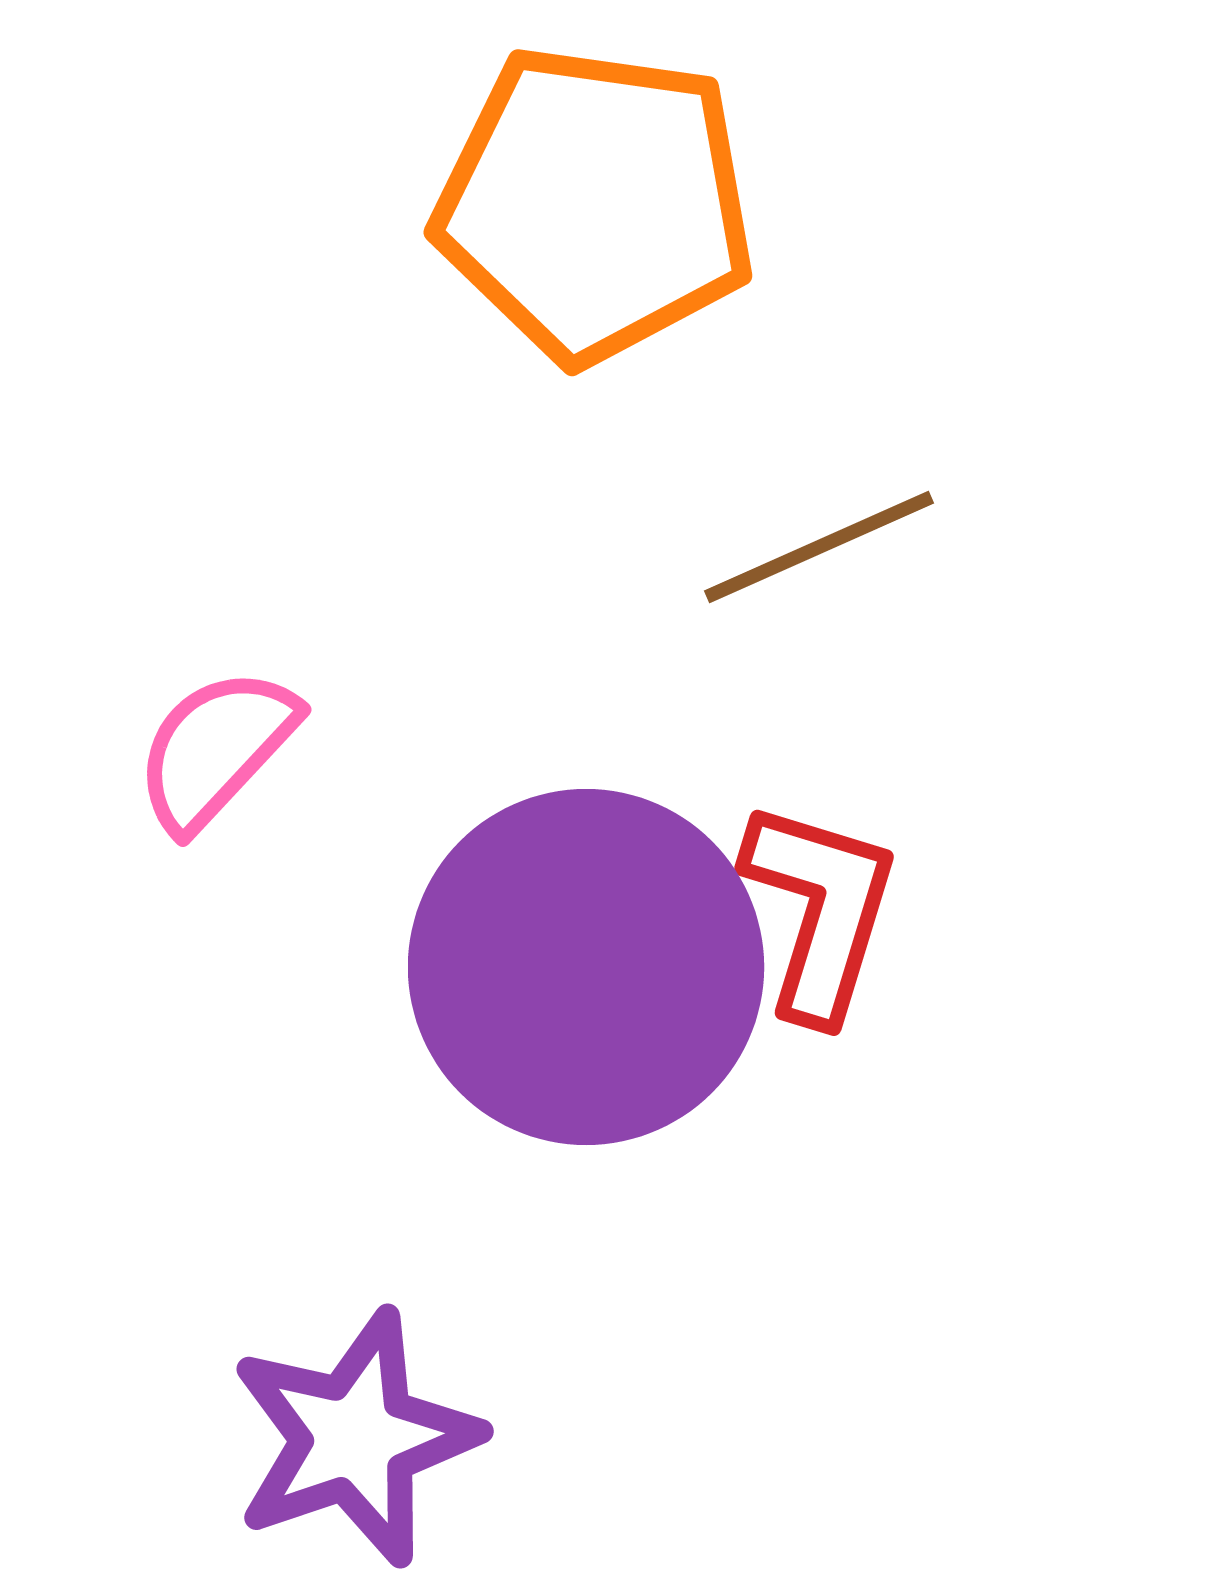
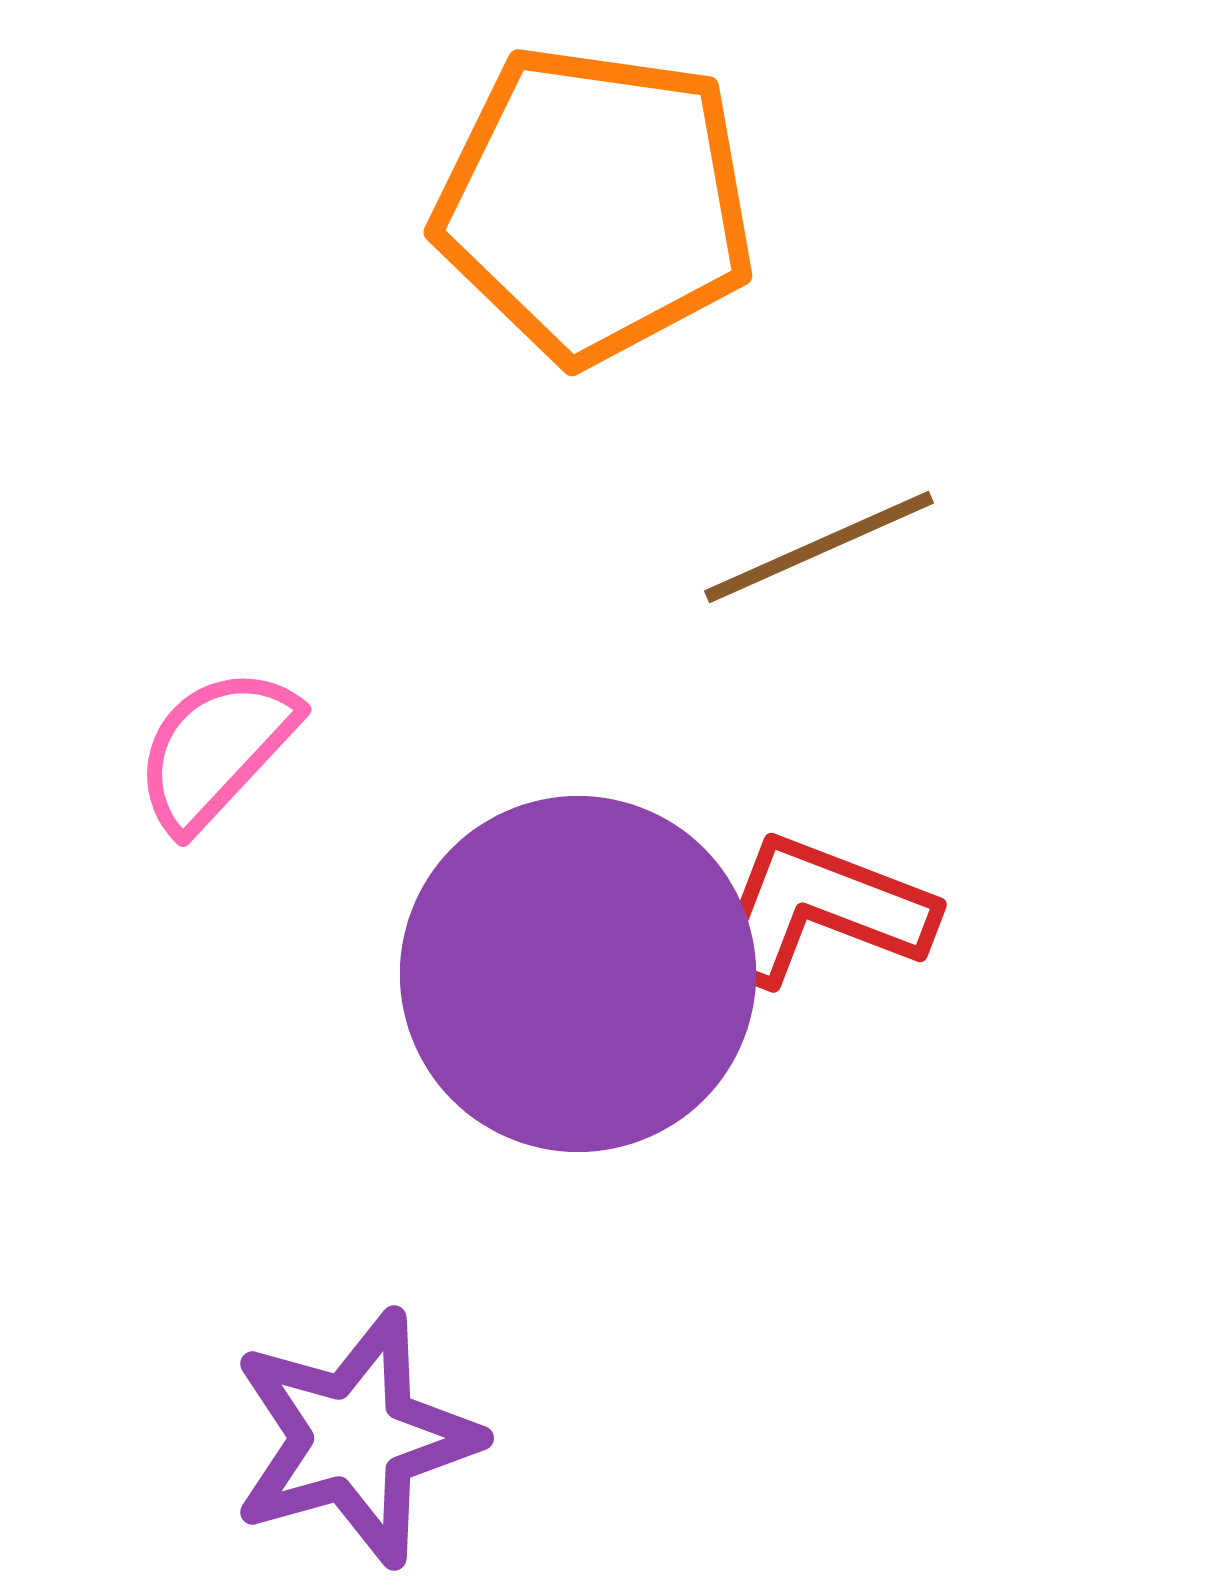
red L-shape: rotated 86 degrees counterclockwise
purple circle: moved 8 px left, 7 px down
purple star: rotated 3 degrees clockwise
